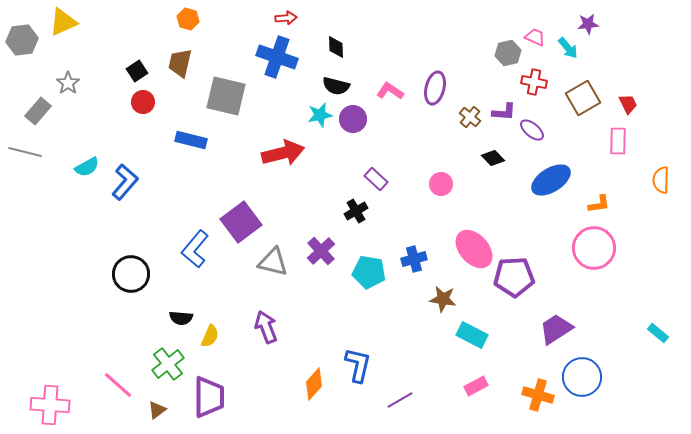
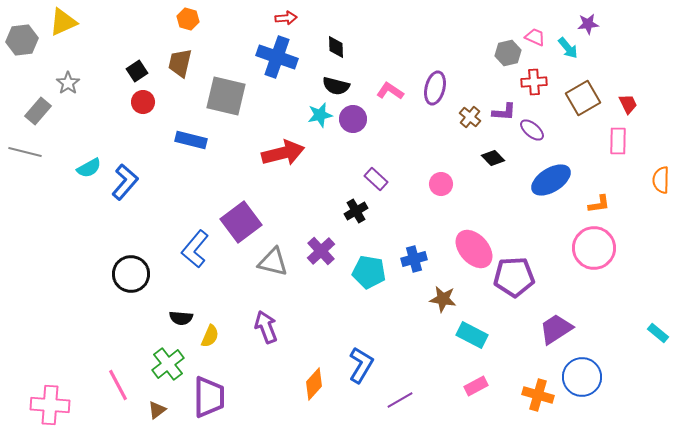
red cross at (534, 82): rotated 15 degrees counterclockwise
cyan semicircle at (87, 167): moved 2 px right, 1 px down
blue L-shape at (358, 365): moved 3 px right; rotated 18 degrees clockwise
pink line at (118, 385): rotated 20 degrees clockwise
